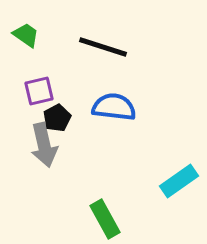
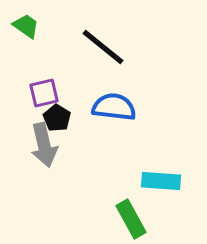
green trapezoid: moved 9 px up
black line: rotated 21 degrees clockwise
purple square: moved 5 px right, 2 px down
black pentagon: rotated 12 degrees counterclockwise
cyan rectangle: moved 18 px left; rotated 39 degrees clockwise
green rectangle: moved 26 px right
